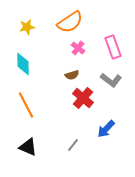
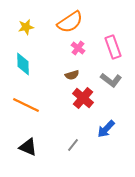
yellow star: moved 1 px left
orange line: rotated 36 degrees counterclockwise
